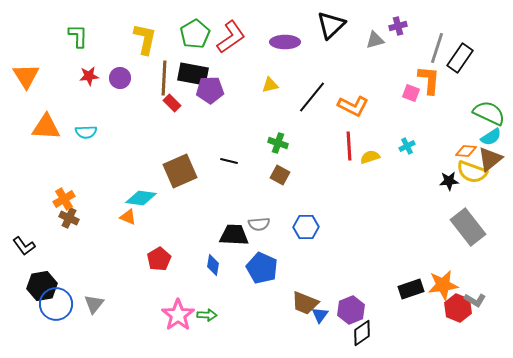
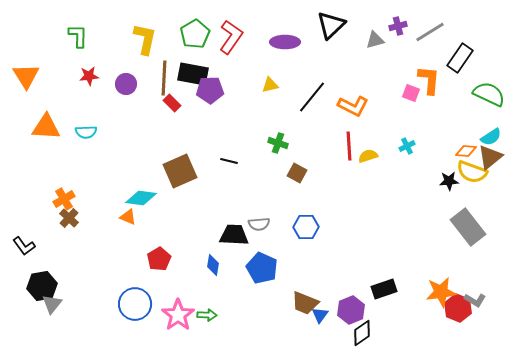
red L-shape at (231, 37): rotated 20 degrees counterclockwise
gray line at (437, 48): moved 7 px left, 16 px up; rotated 40 degrees clockwise
purple circle at (120, 78): moved 6 px right, 6 px down
green semicircle at (489, 113): moved 19 px up
yellow semicircle at (370, 157): moved 2 px left, 1 px up
brown triangle at (490, 159): moved 2 px up
brown square at (280, 175): moved 17 px right, 2 px up
brown cross at (69, 218): rotated 18 degrees clockwise
orange star at (443, 285): moved 2 px left, 7 px down
black rectangle at (411, 289): moved 27 px left
blue circle at (56, 304): moved 79 px right
gray triangle at (94, 304): moved 42 px left
